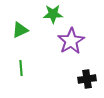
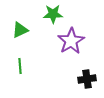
green line: moved 1 px left, 2 px up
